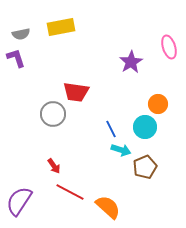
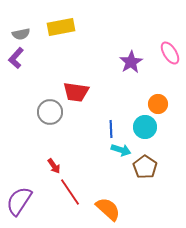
pink ellipse: moved 1 px right, 6 px down; rotated 15 degrees counterclockwise
purple L-shape: rotated 120 degrees counterclockwise
gray circle: moved 3 px left, 2 px up
blue line: rotated 24 degrees clockwise
brown pentagon: rotated 15 degrees counterclockwise
red line: rotated 28 degrees clockwise
orange semicircle: moved 2 px down
